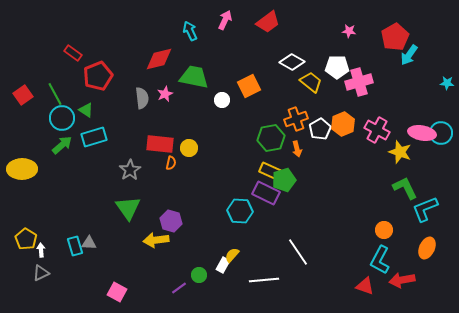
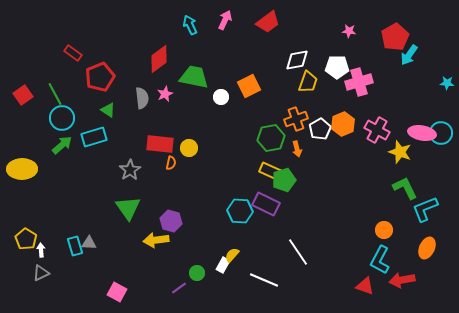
cyan arrow at (190, 31): moved 6 px up
red diamond at (159, 59): rotated 24 degrees counterclockwise
white diamond at (292, 62): moved 5 px right, 2 px up; rotated 40 degrees counterclockwise
red pentagon at (98, 76): moved 2 px right, 1 px down
yellow trapezoid at (311, 82): moved 3 px left; rotated 70 degrees clockwise
white circle at (222, 100): moved 1 px left, 3 px up
green triangle at (86, 110): moved 22 px right
purple rectangle at (266, 193): moved 11 px down
green circle at (199, 275): moved 2 px left, 2 px up
white line at (264, 280): rotated 28 degrees clockwise
